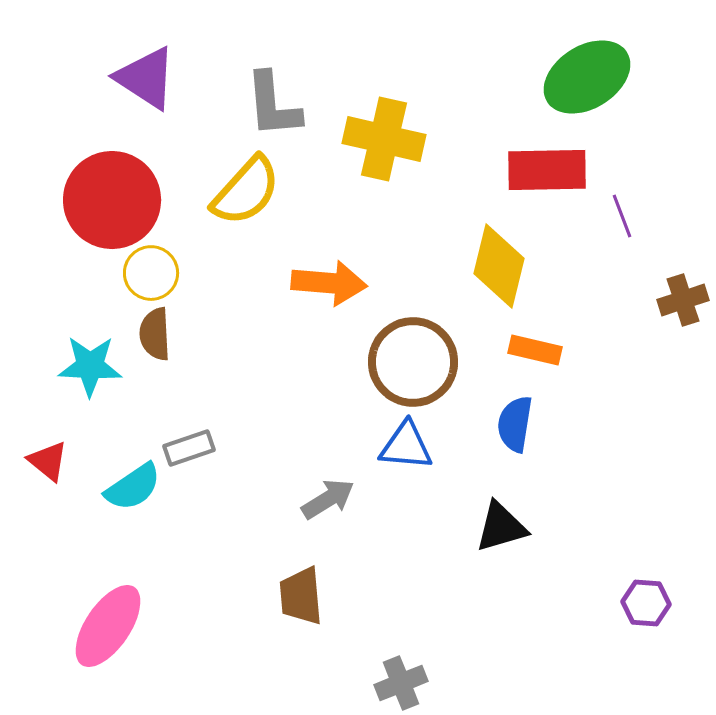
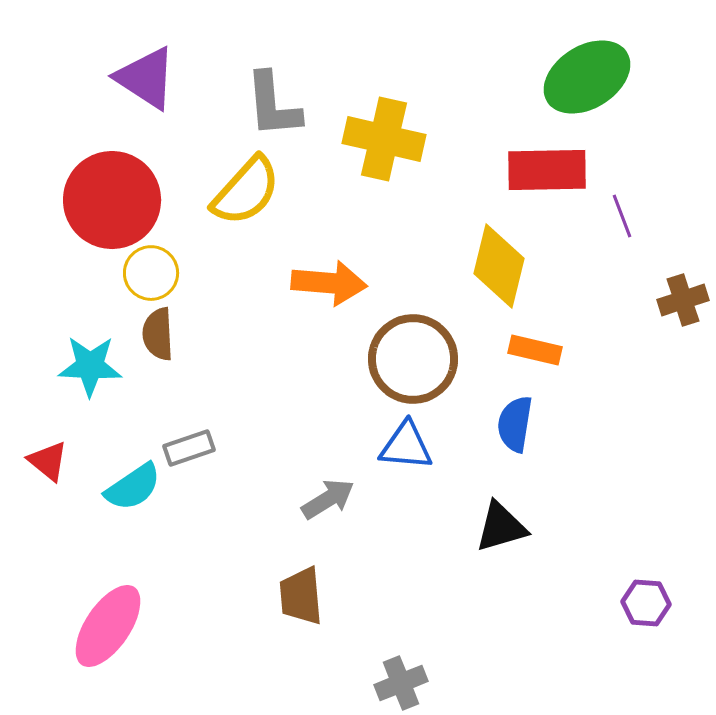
brown semicircle: moved 3 px right
brown circle: moved 3 px up
